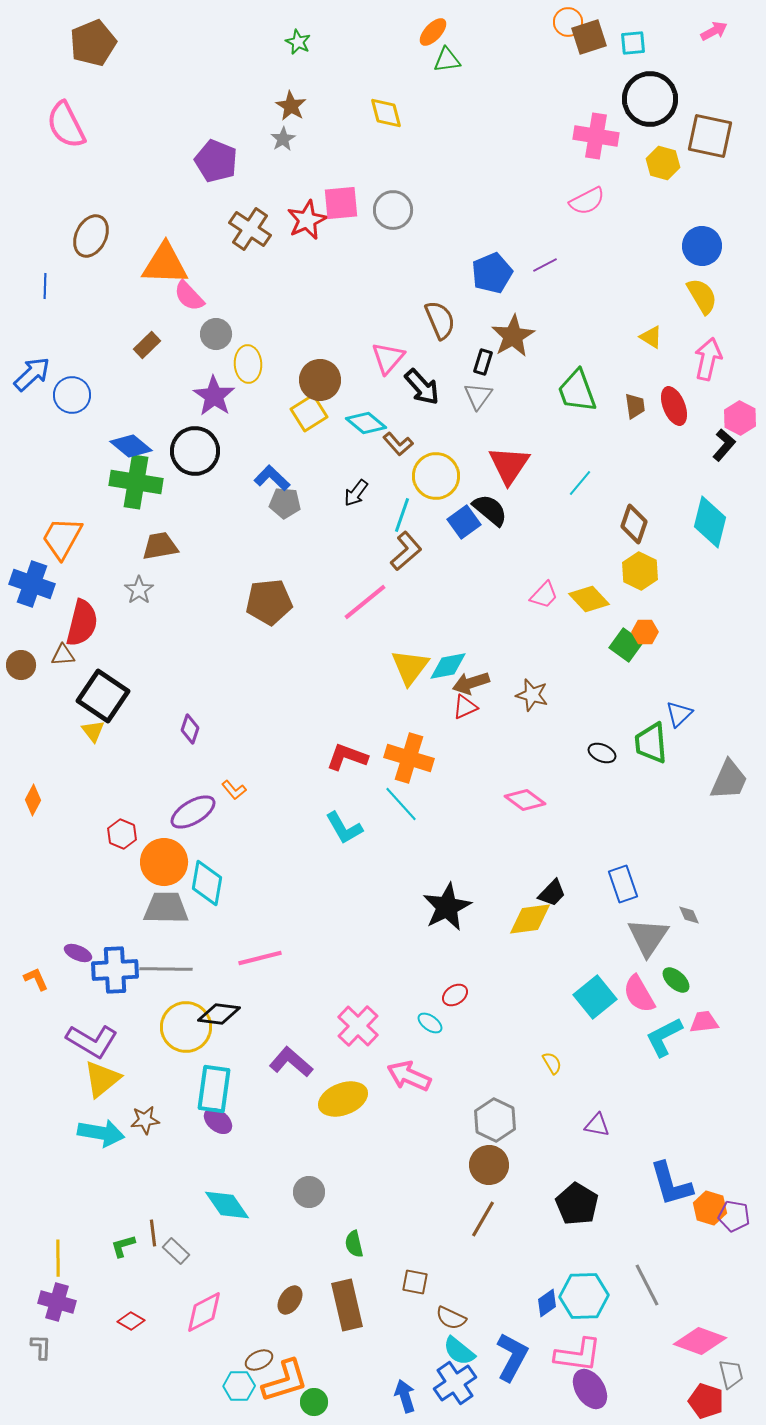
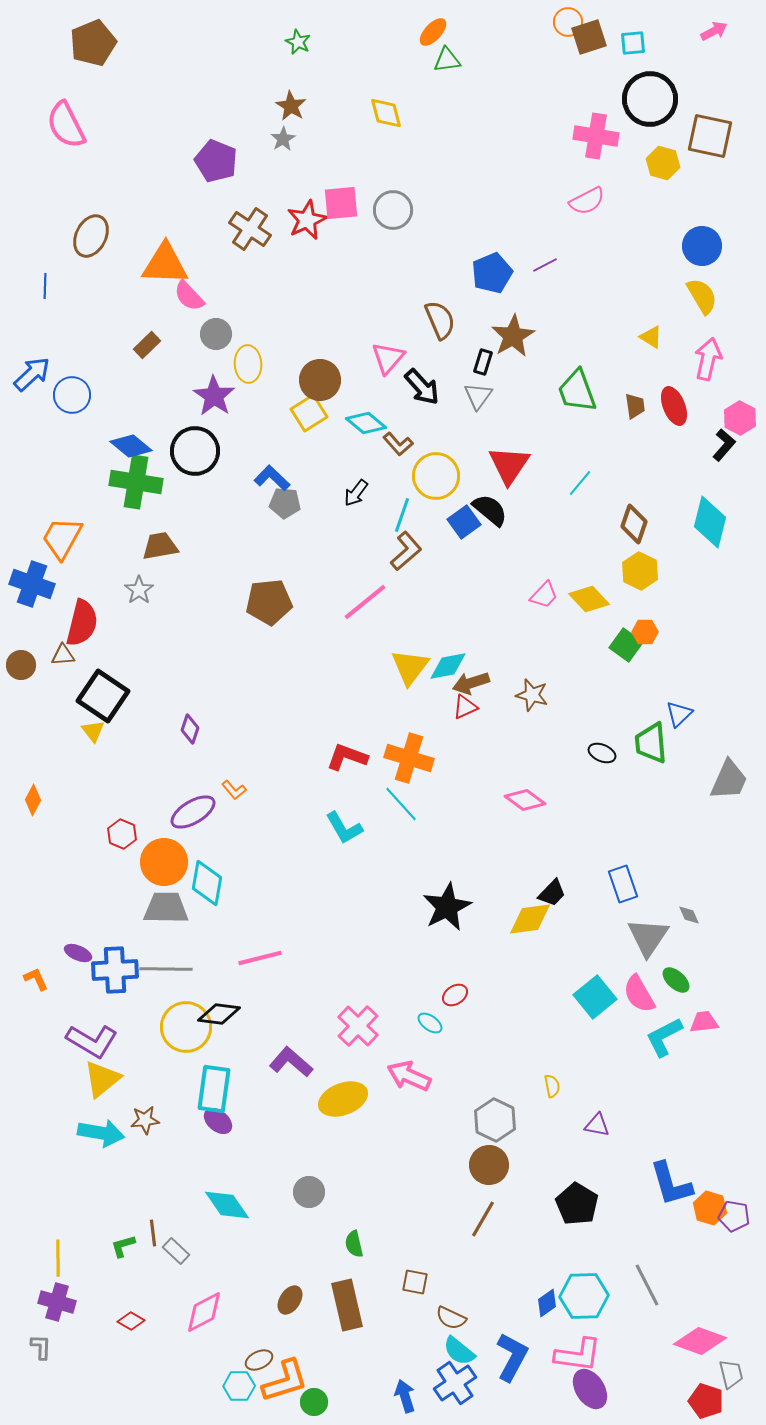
yellow semicircle at (552, 1063): moved 23 px down; rotated 20 degrees clockwise
